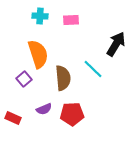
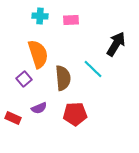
purple semicircle: moved 5 px left, 1 px up
red pentagon: moved 3 px right
